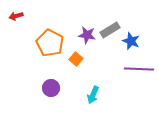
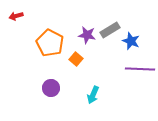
purple line: moved 1 px right
